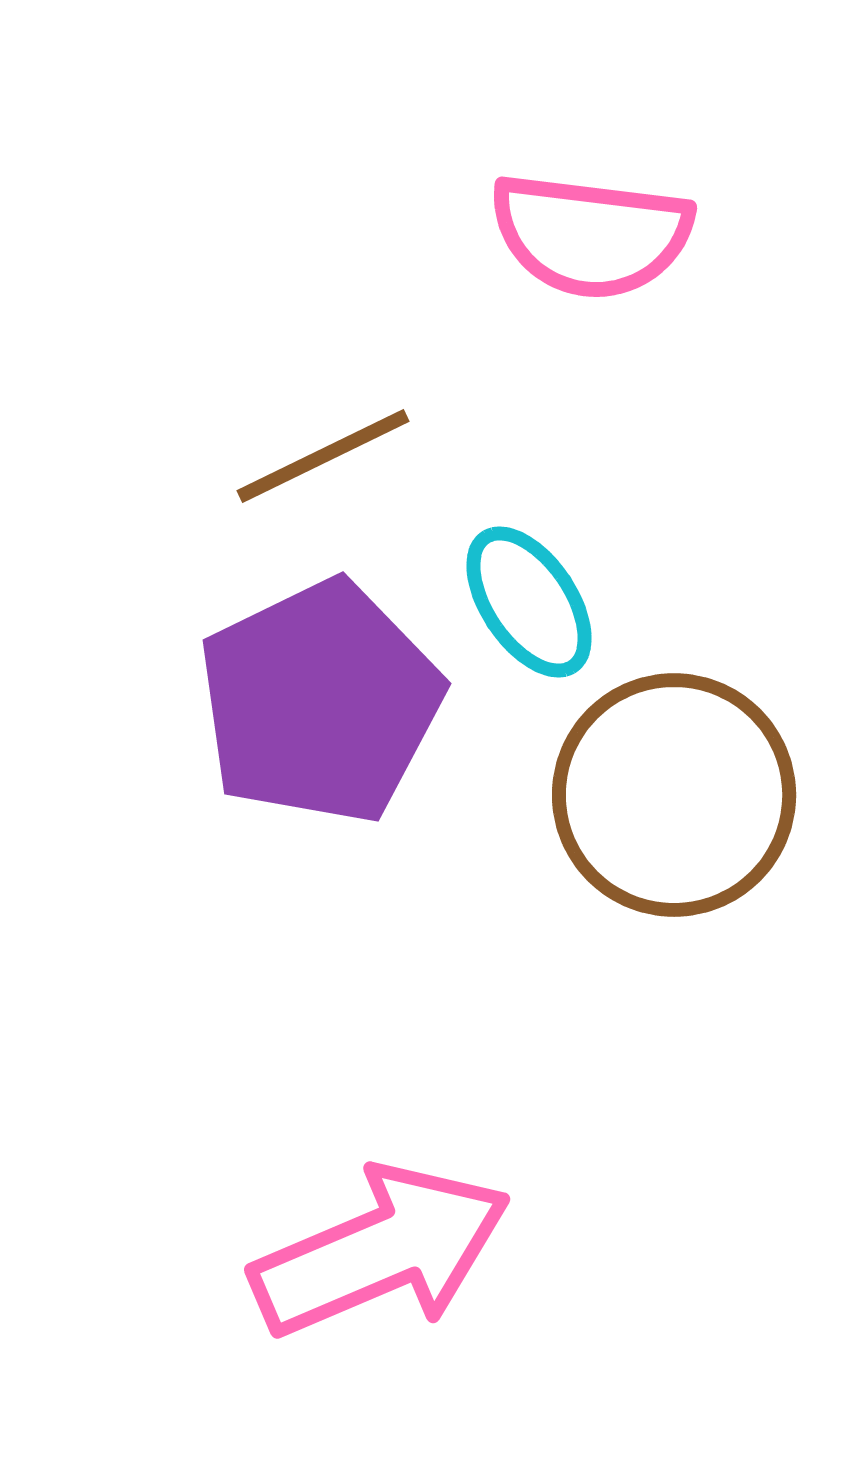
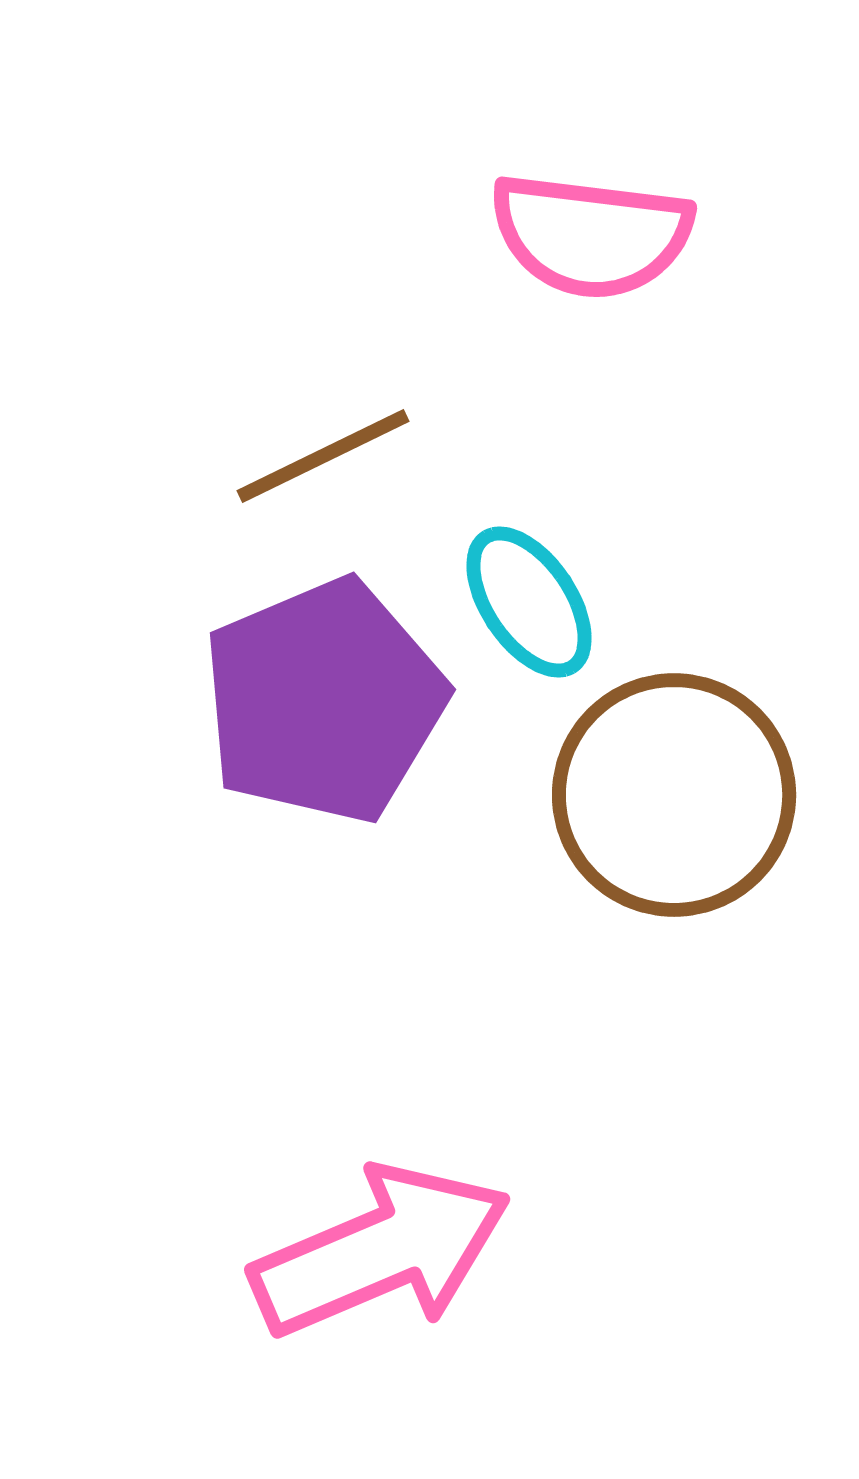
purple pentagon: moved 4 px right, 1 px up; rotated 3 degrees clockwise
